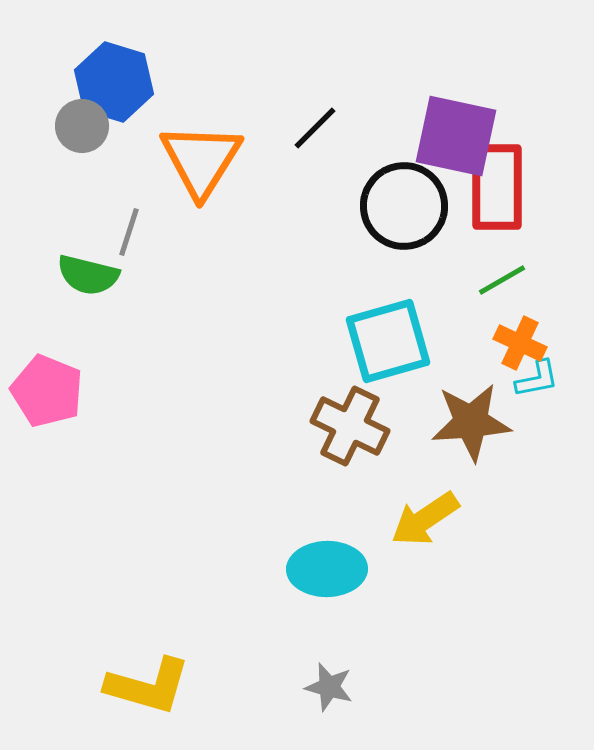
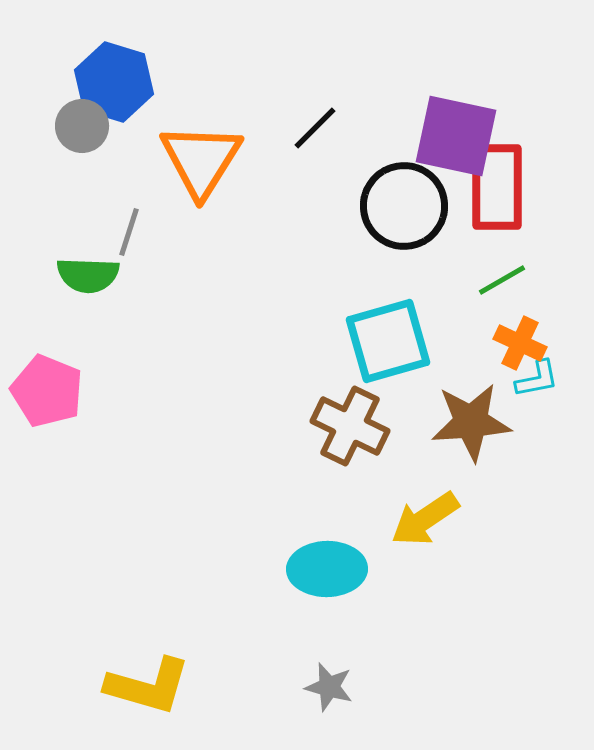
green semicircle: rotated 12 degrees counterclockwise
